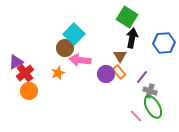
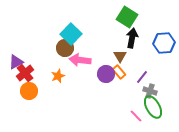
cyan square: moved 3 px left
orange star: moved 3 px down
